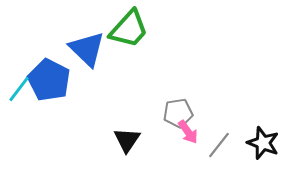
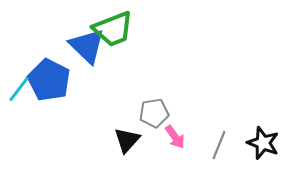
green trapezoid: moved 16 px left; rotated 27 degrees clockwise
blue triangle: moved 3 px up
gray pentagon: moved 24 px left
pink arrow: moved 13 px left, 5 px down
black triangle: rotated 8 degrees clockwise
gray line: rotated 16 degrees counterclockwise
